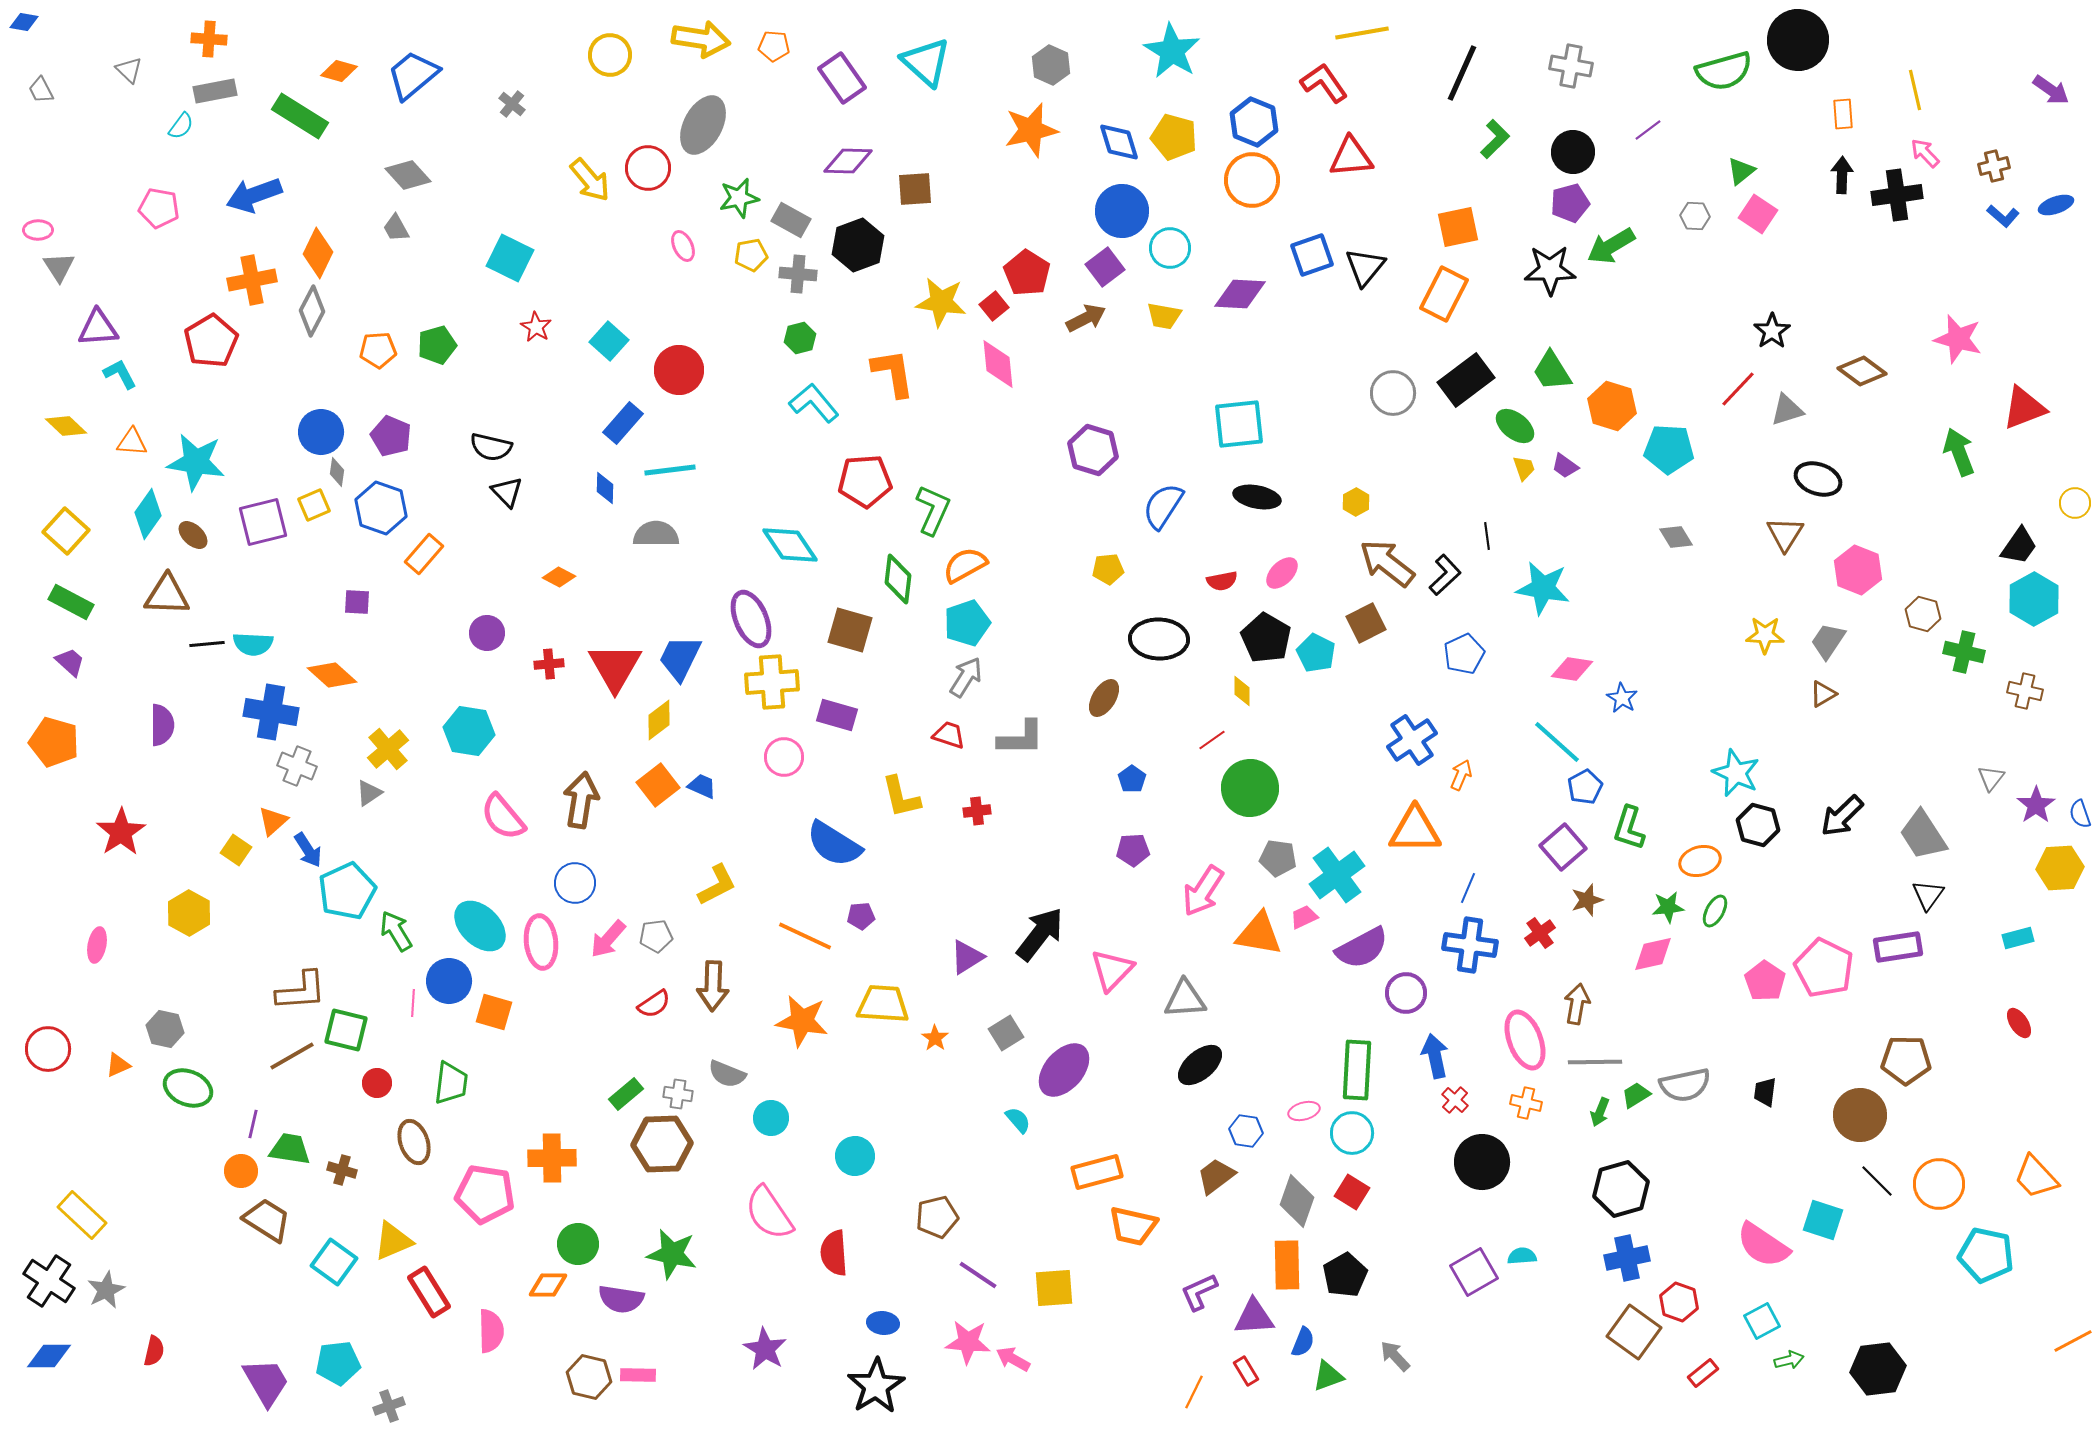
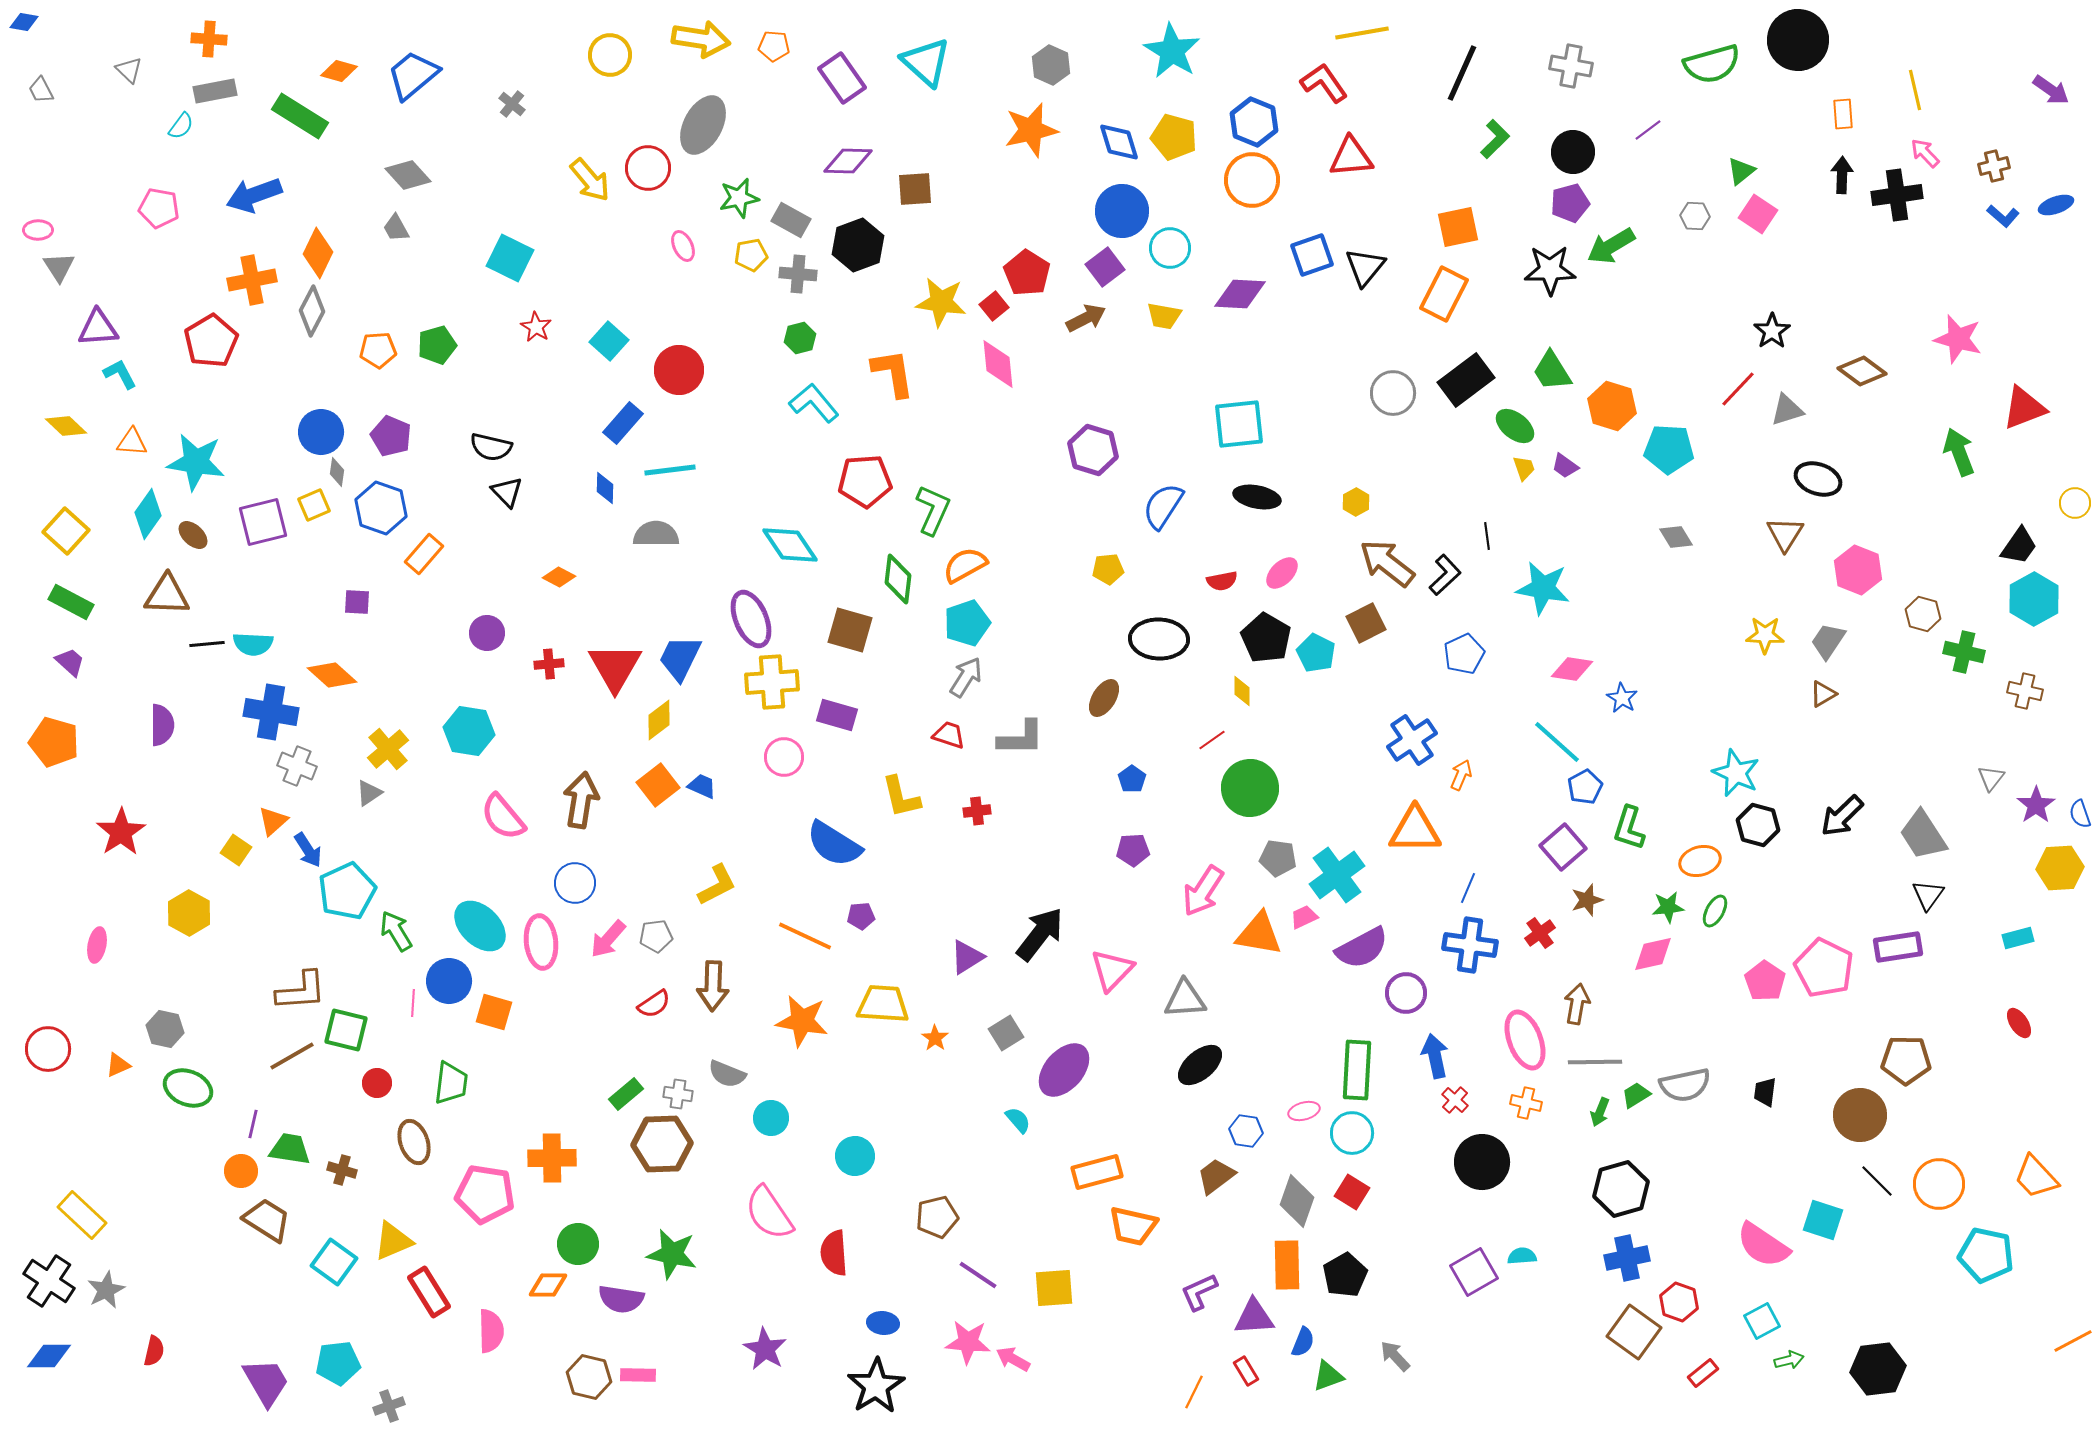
green semicircle at (1724, 71): moved 12 px left, 7 px up
